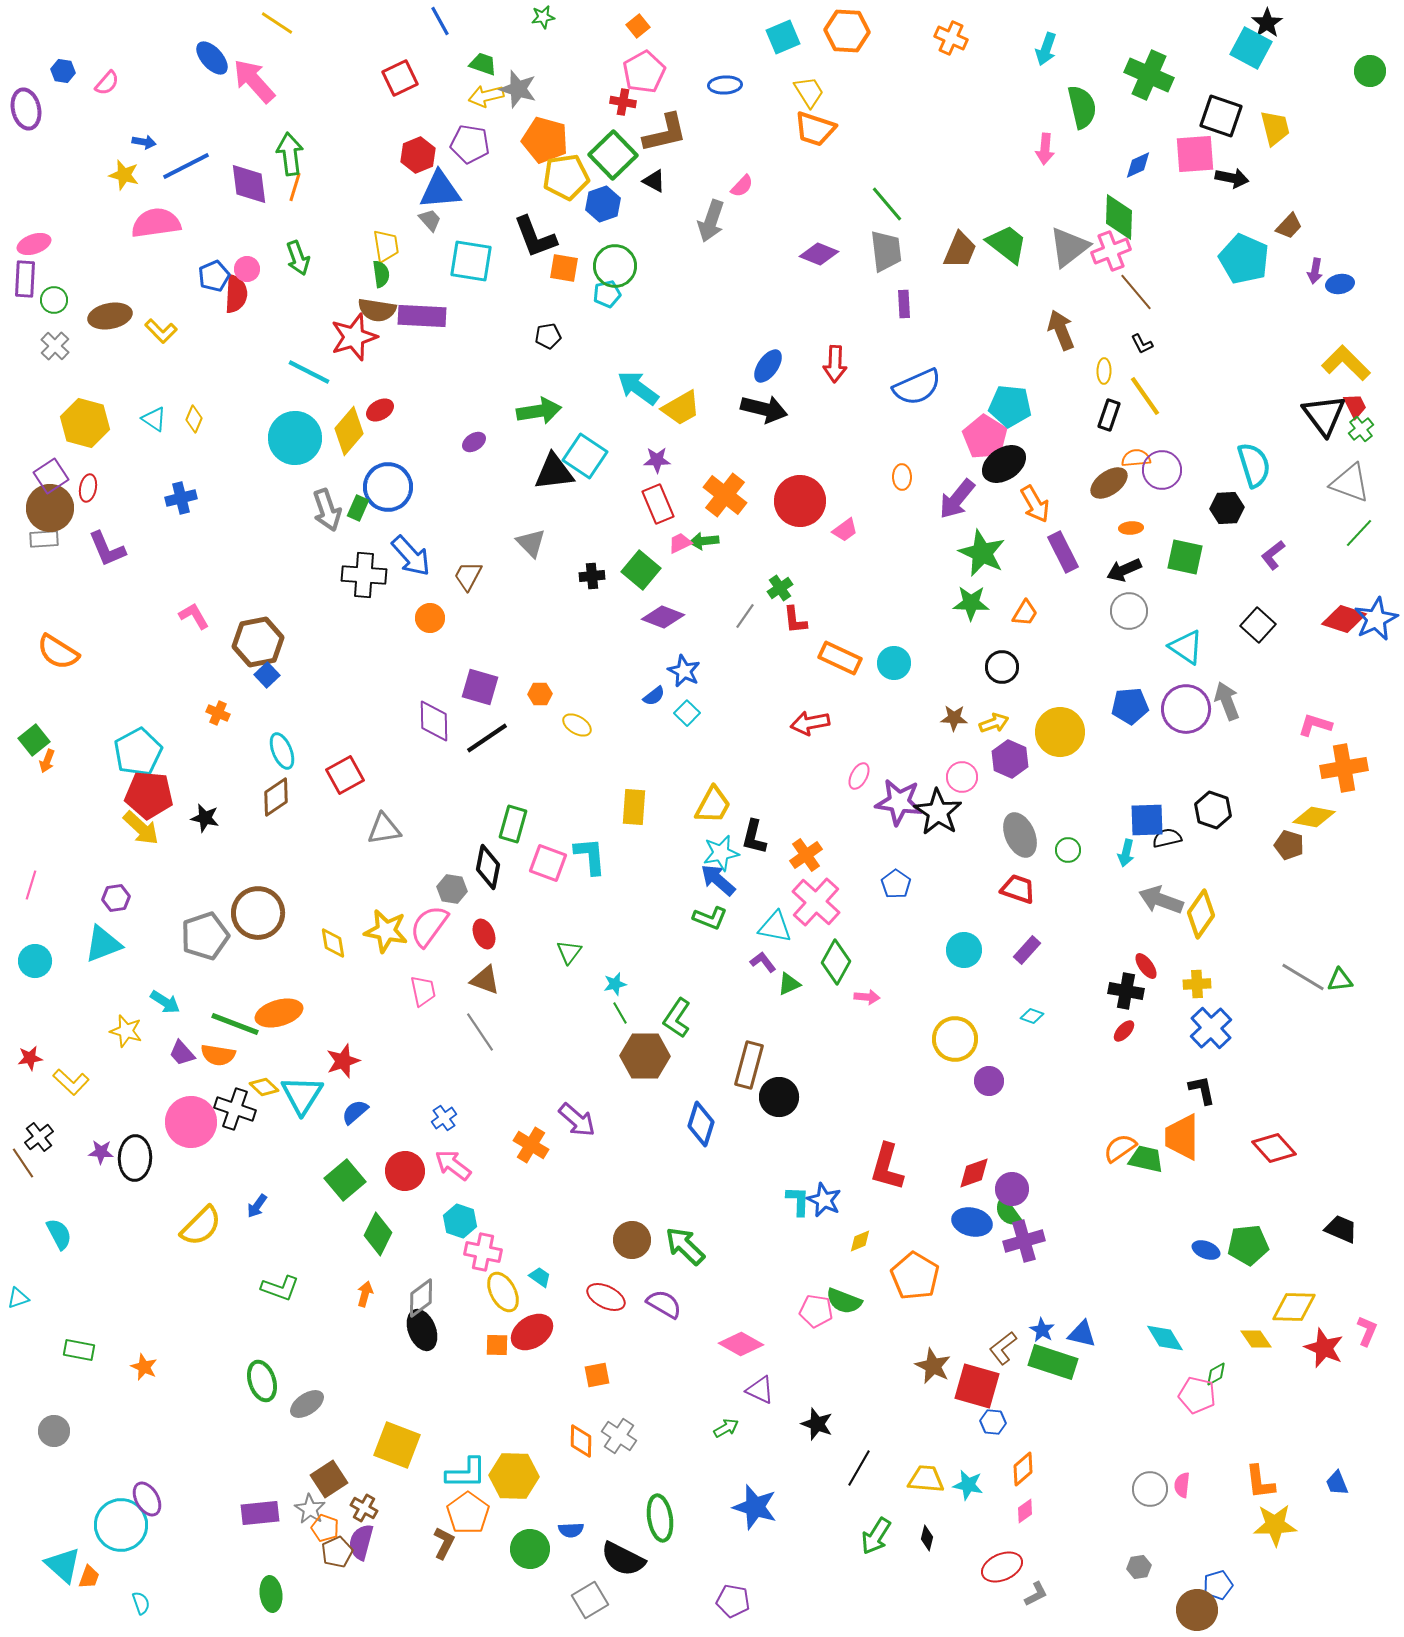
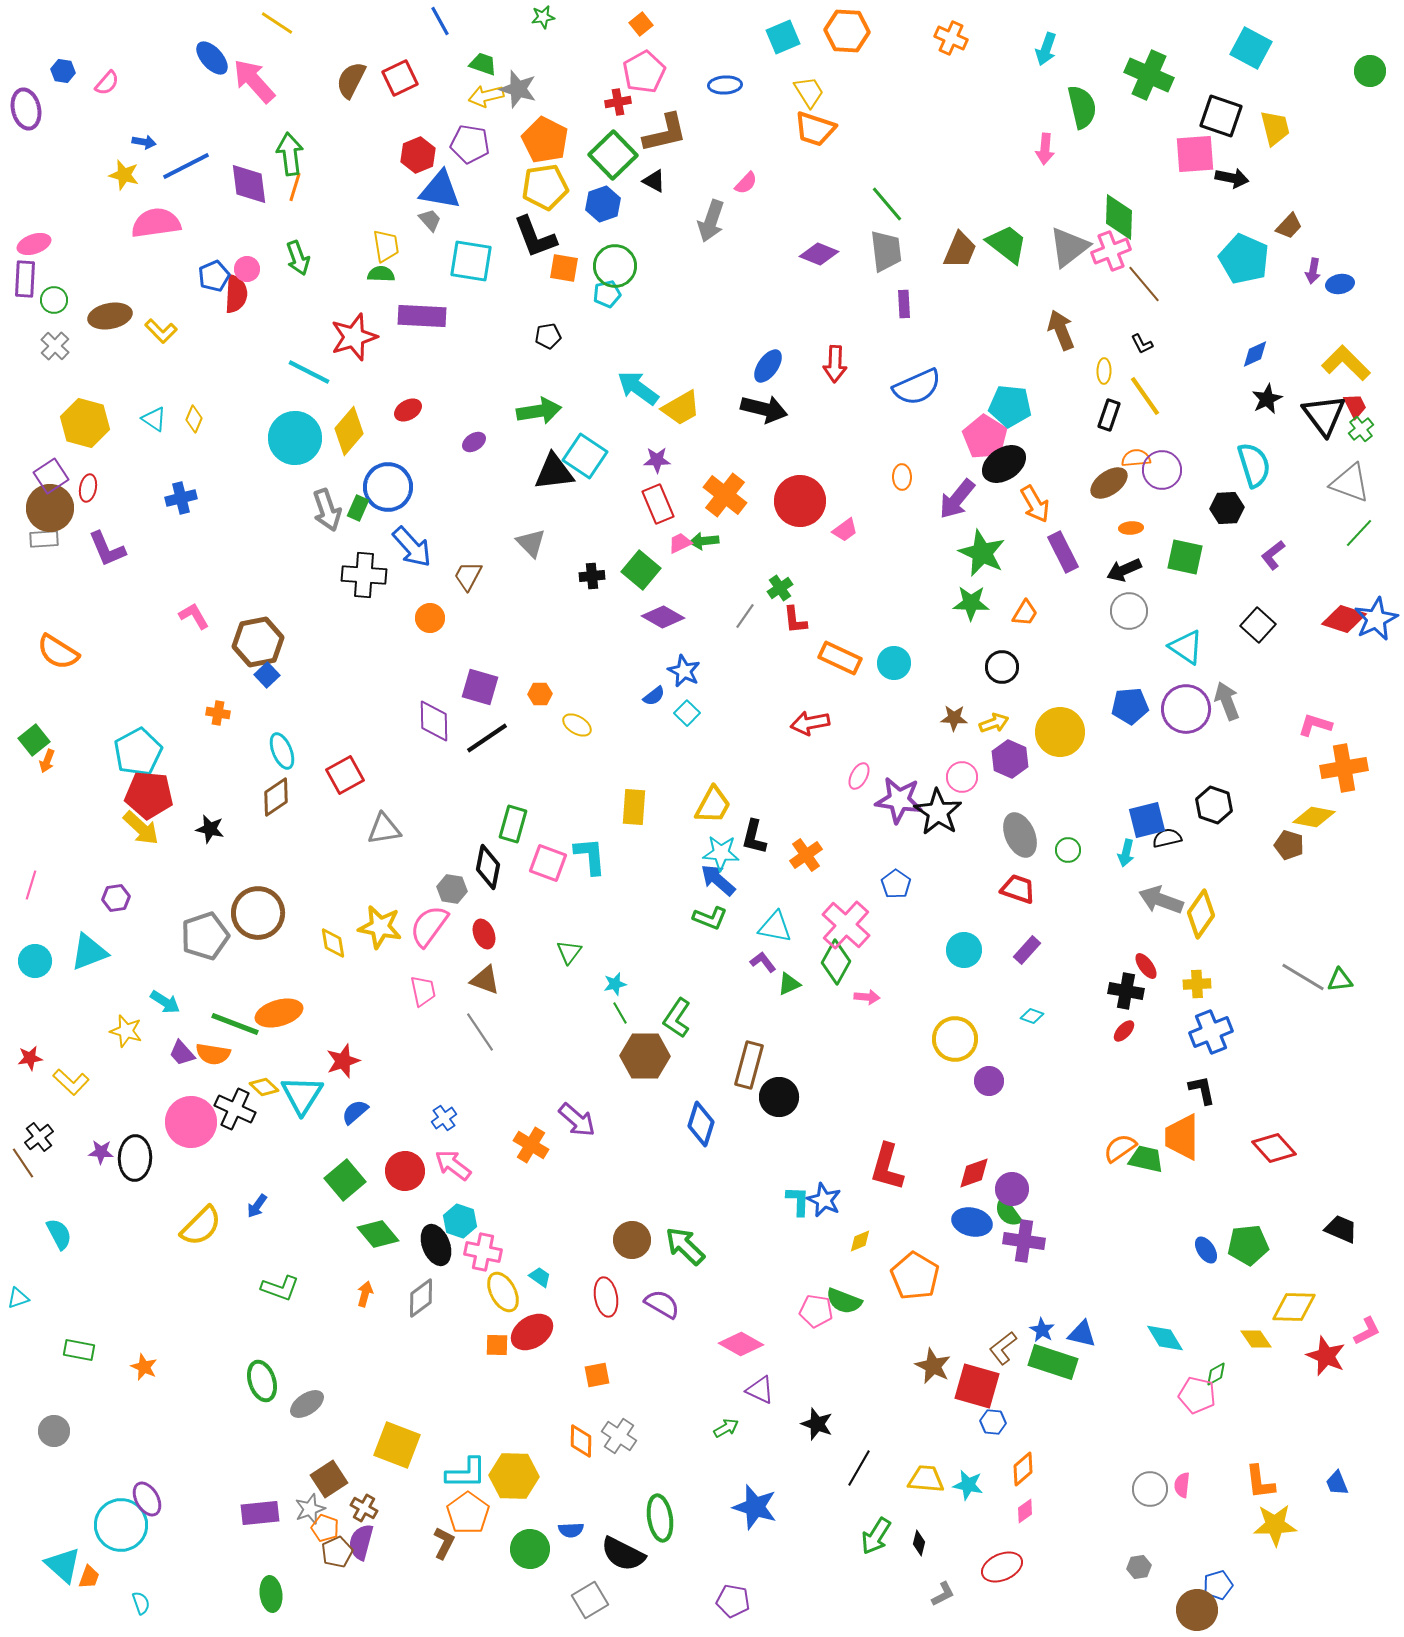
black star at (1267, 23): moved 376 px down; rotated 8 degrees clockwise
orange square at (638, 26): moved 3 px right, 2 px up
red cross at (623, 102): moved 5 px left; rotated 20 degrees counterclockwise
orange pentagon at (545, 140): rotated 12 degrees clockwise
blue diamond at (1138, 165): moved 117 px right, 189 px down
yellow pentagon at (566, 177): moved 21 px left, 10 px down
pink semicircle at (742, 186): moved 4 px right, 3 px up
blue triangle at (440, 190): rotated 15 degrees clockwise
purple arrow at (1315, 271): moved 2 px left
green semicircle at (381, 274): rotated 80 degrees counterclockwise
brown line at (1136, 292): moved 8 px right, 8 px up
brown semicircle at (377, 310): moved 26 px left, 230 px up; rotated 108 degrees clockwise
red ellipse at (380, 410): moved 28 px right
blue arrow at (411, 556): moved 1 px right, 9 px up
purple diamond at (663, 617): rotated 9 degrees clockwise
orange cross at (218, 713): rotated 15 degrees counterclockwise
purple star at (899, 802): moved 2 px up
black hexagon at (1213, 810): moved 1 px right, 5 px up
black star at (205, 818): moved 5 px right, 11 px down
blue square at (1147, 820): rotated 12 degrees counterclockwise
cyan star at (721, 853): rotated 15 degrees clockwise
pink cross at (816, 902): moved 30 px right, 23 px down
yellow star at (386, 931): moved 6 px left, 4 px up
cyan triangle at (103, 944): moved 14 px left, 8 px down
blue cross at (1211, 1028): moved 4 px down; rotated 21 degrees clockwise
orange semicircle at (218, 1055): moved 5 px left, 1 px up
black cross at (235, 1109): rotated 6 degrees clockwise
green diamond at (378, 1234): rotated 66 degrees counterclockwise
purple cross at (1024, 1241): rotated 24 degrees clockwise
blue ellipse at (1206, 1250): rotated 36 degrees clockwise
red ellipse at (606, 1297): rotated 54 degrees clockwise
purple semicircle at (664, 1304): moved 2 px left
black ellipse at (422, 1330): moved 14 px right, 85 px up
pink L-shape at (1367, 1331): rotated 40 degrees clockwise
red star at (1324, 1348): moved 2 px right, 8 px down
gray star at (310, 1509): rotated 20 degrees clockwise
black diamond at (927, 1538): moved 8 px left, 5 px down
black semicircle at (623, 1559): moved 5 px up
gray L-shape at (1036, 1594): moved 93 px left
